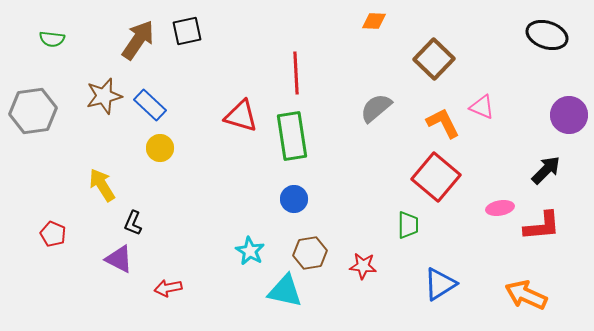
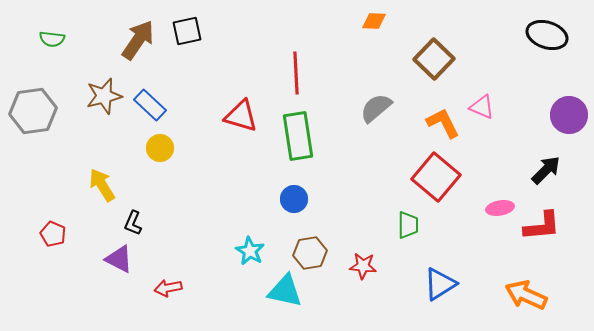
green rectangle: moved 6 px right
